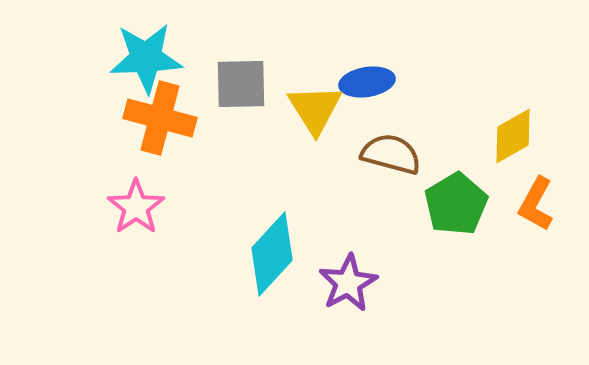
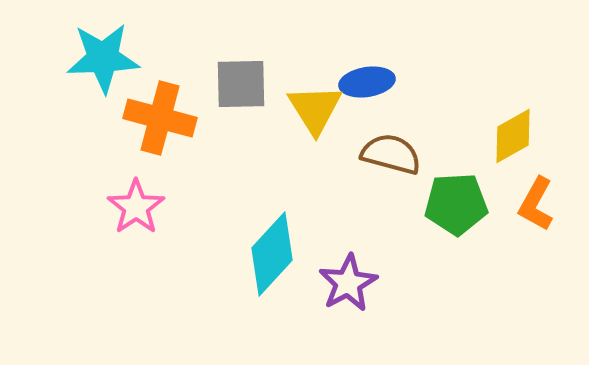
cyan star: moved 43 px left
green pentagon: rotated 28 degrees clockwise
